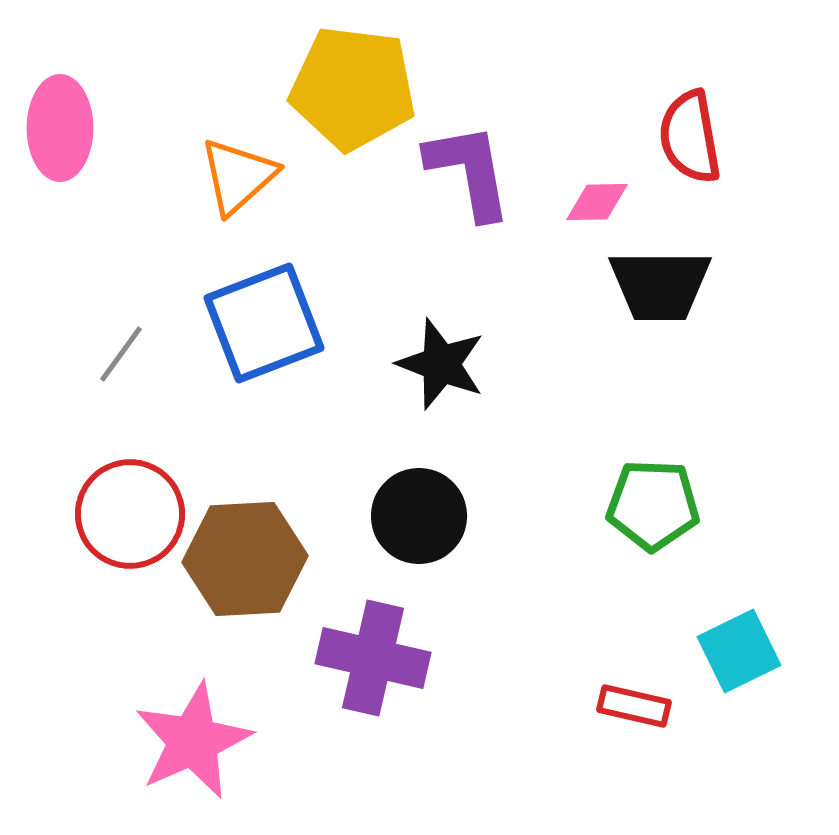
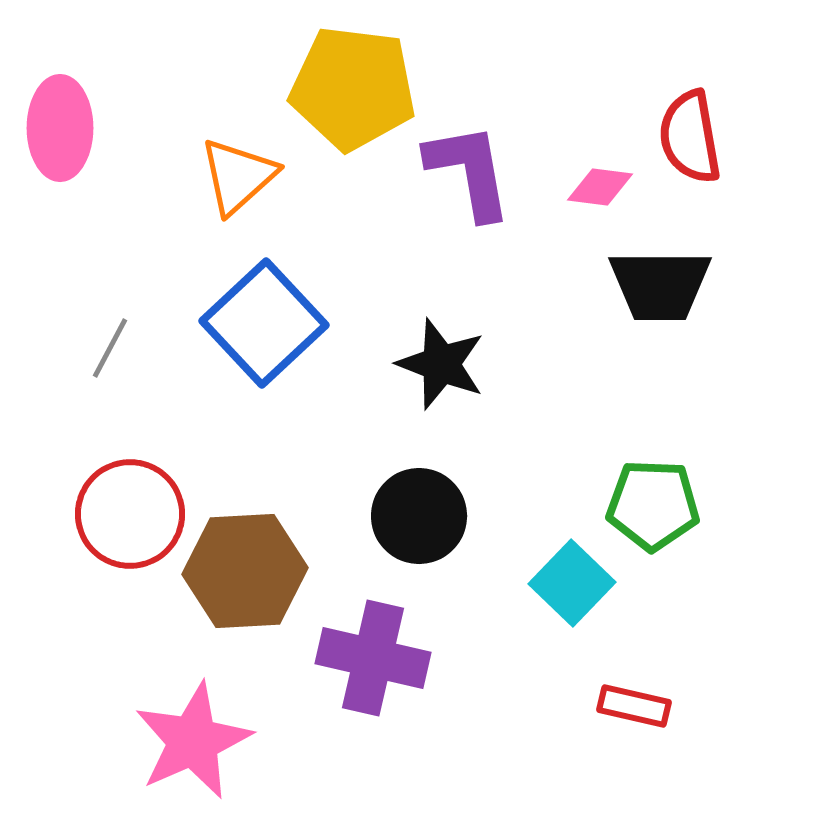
pink diamond: moved 3 px right, 15 px up; rotated 8 degrees clockwise
blue square: rotated 22 degrees counterclockwise
gray line: moved 11 px left, 6 px up; rotated 8 degrees counterclockwise
brown hexagon: moved 12 px down
cyan square: moved 167 px left, 68 px up; rotated 20 degrees counterclockwise
